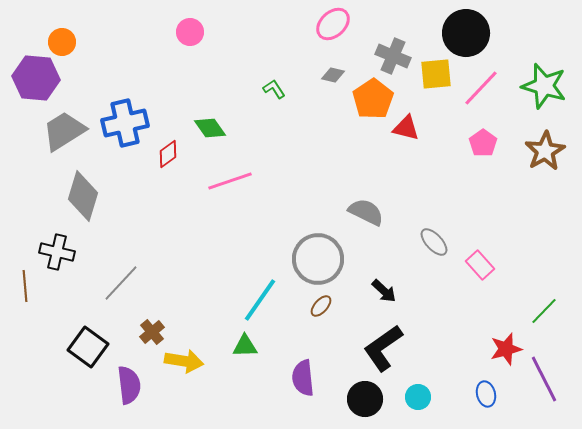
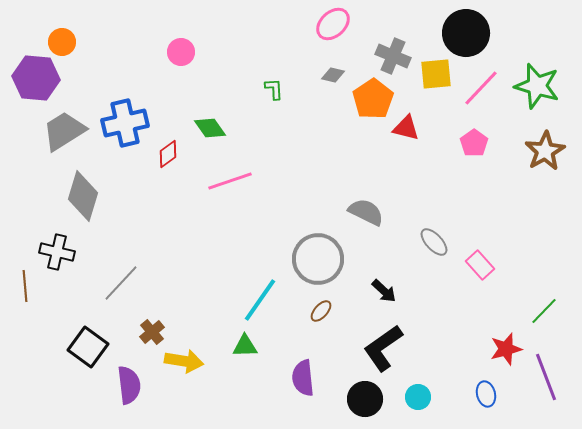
pink circle at (190, 32): moved 9 px left, 20 px down
green star at (544, 86): moved 7 px left
green L-shape at (274, 89): rotated 30 degrees clockwise
pink pentagon at (483, 143): moved 9 px left
brown ellipse at (321, 306): moved 5 px down
purple line at (544, 379): moved 2 px right, 2 px up; rotated 6 degrees clockwise
